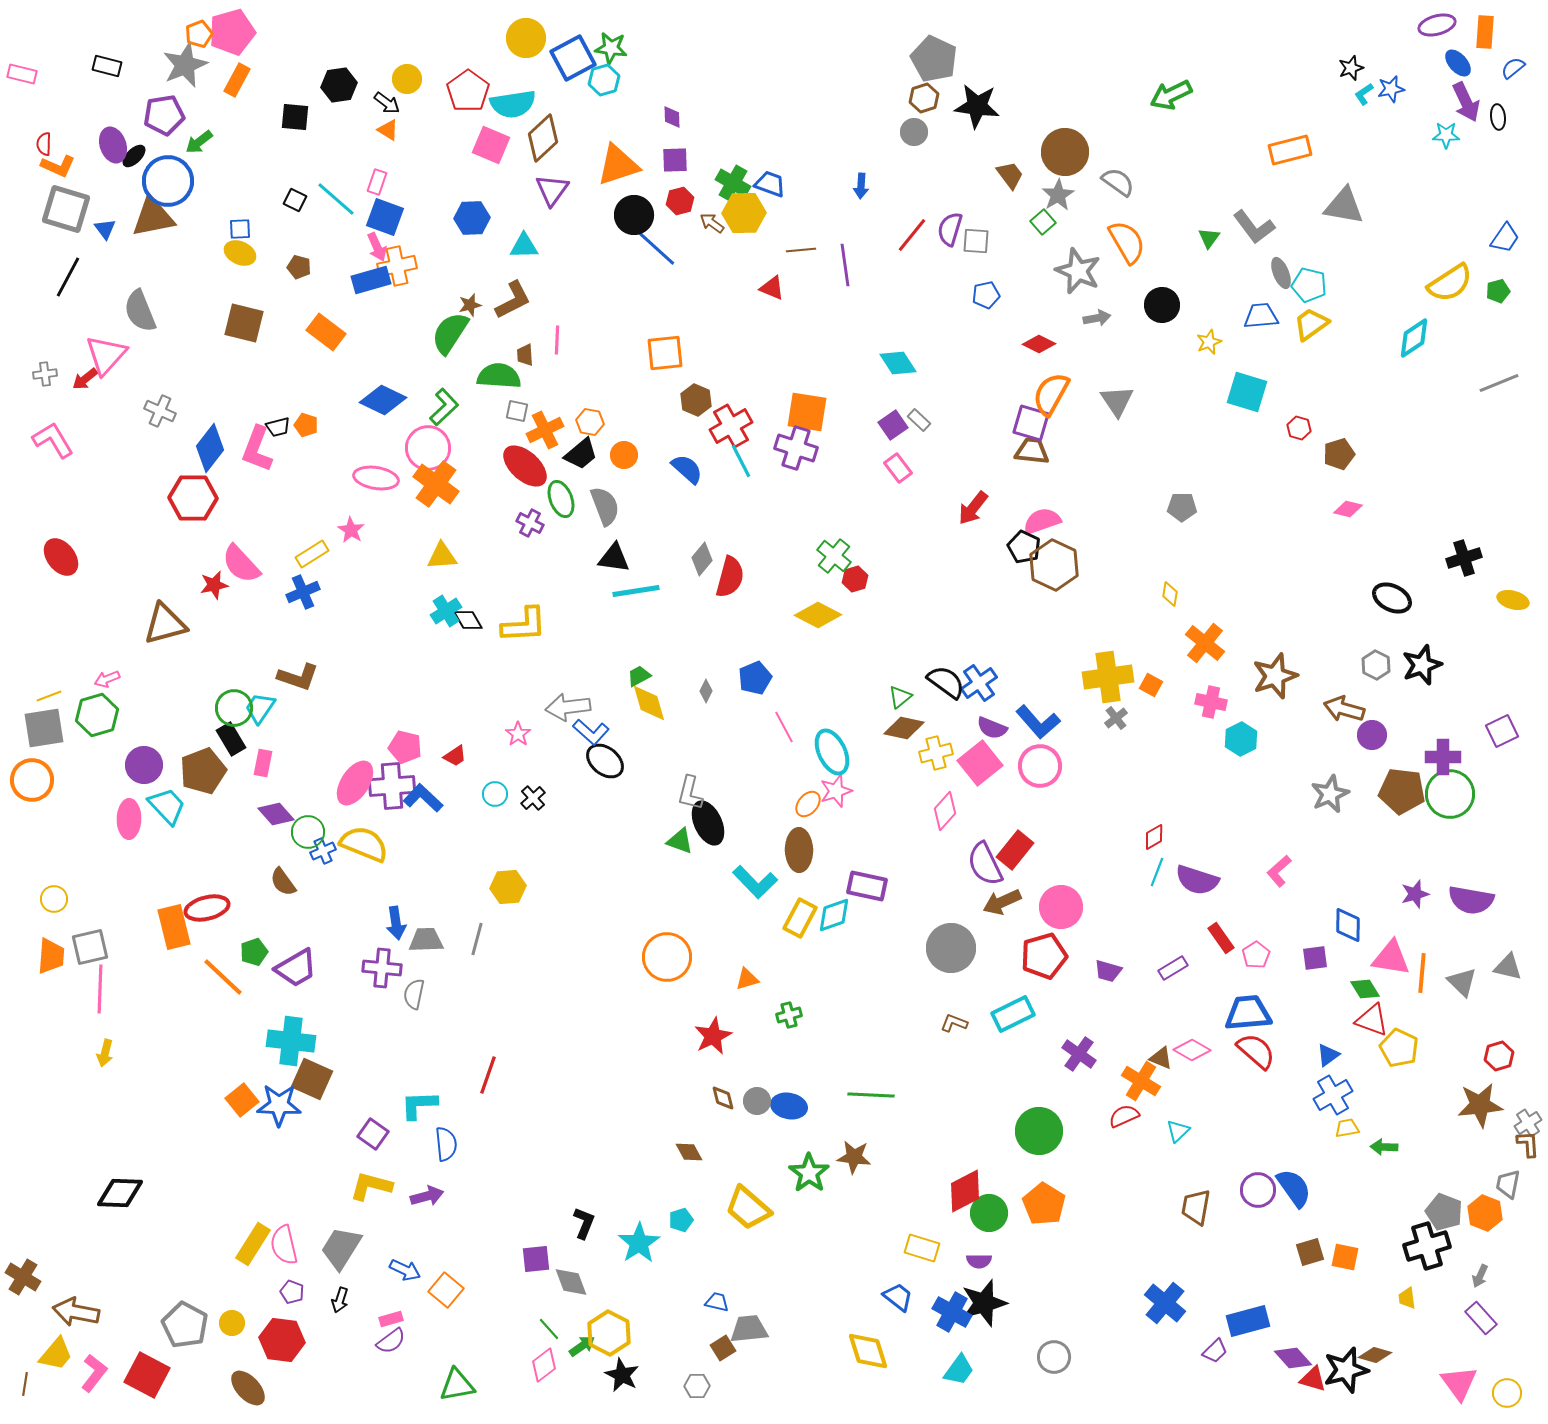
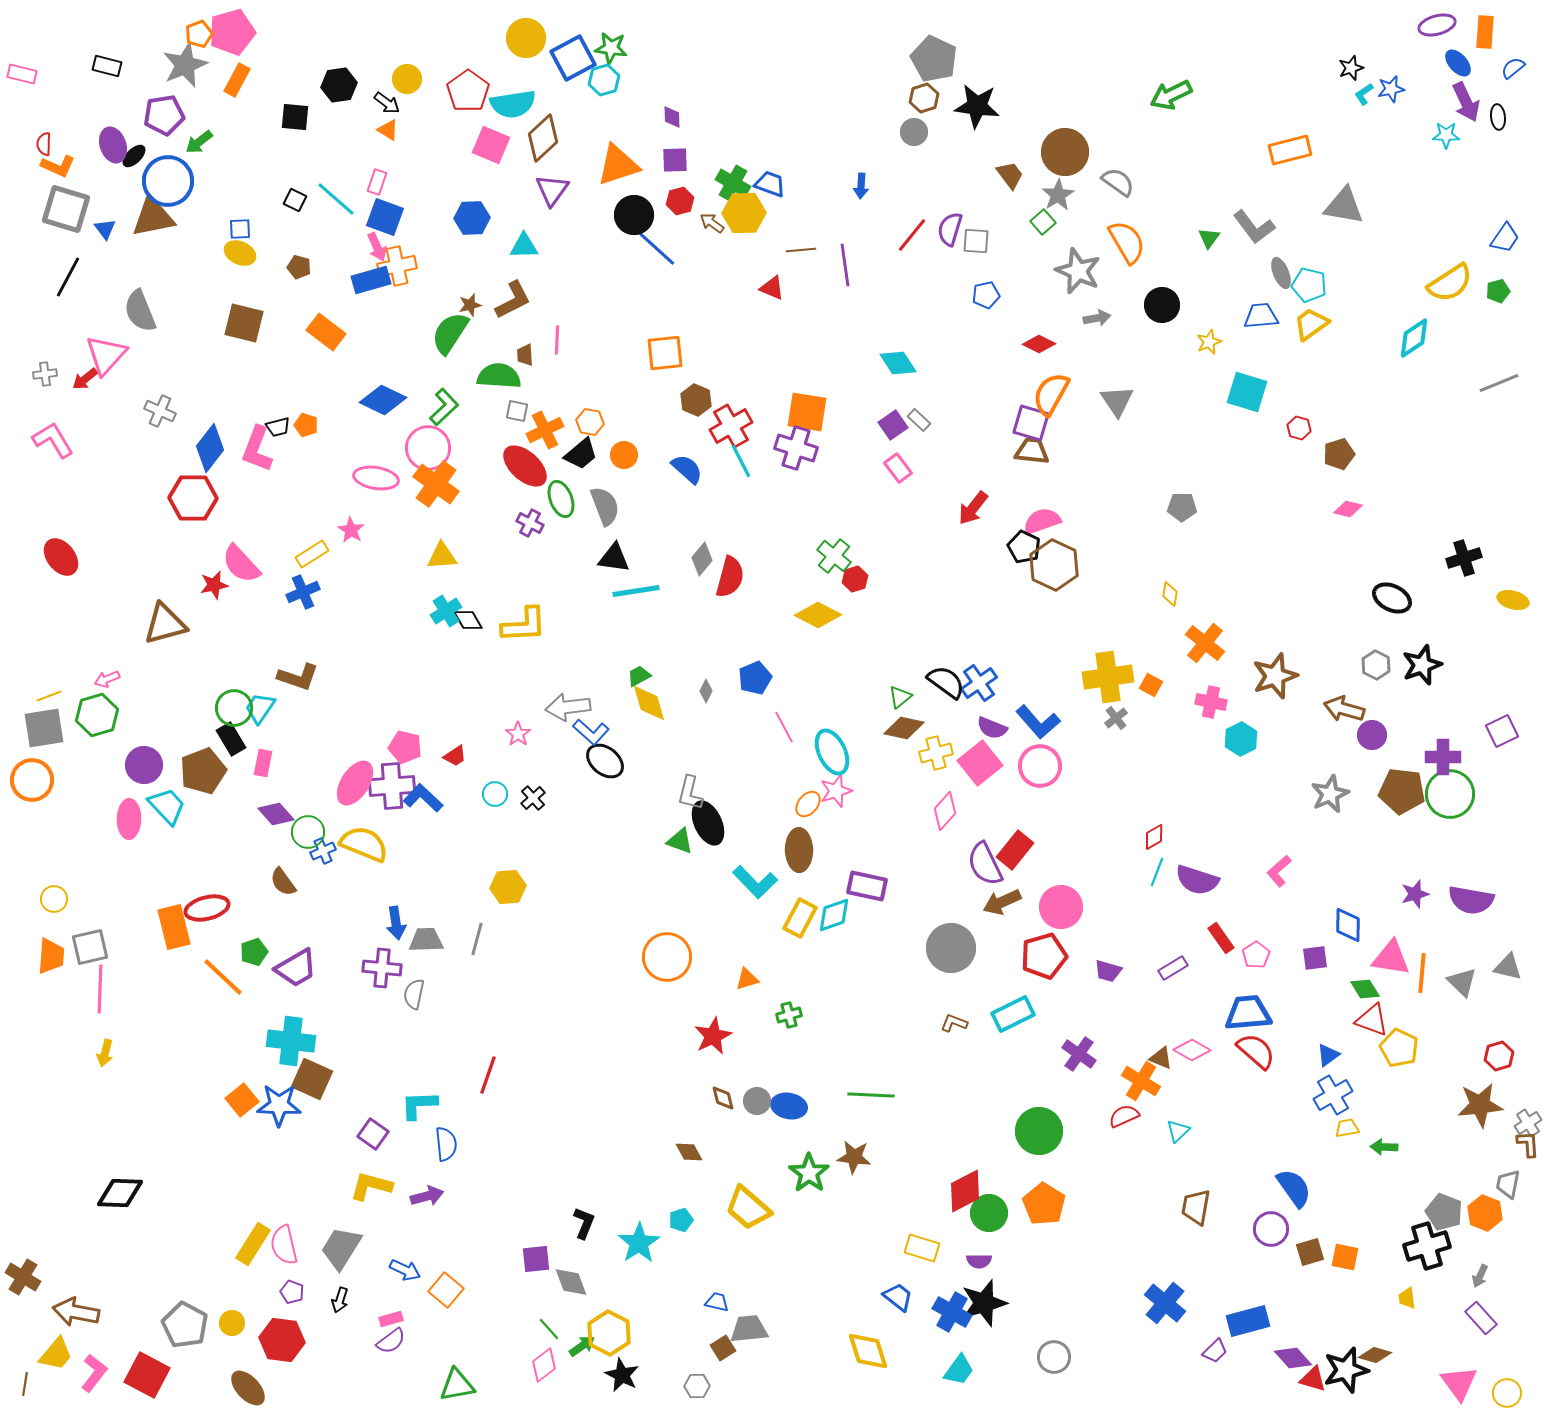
purple circle at (1258, 1190): moved 13 px right, 39 px down
